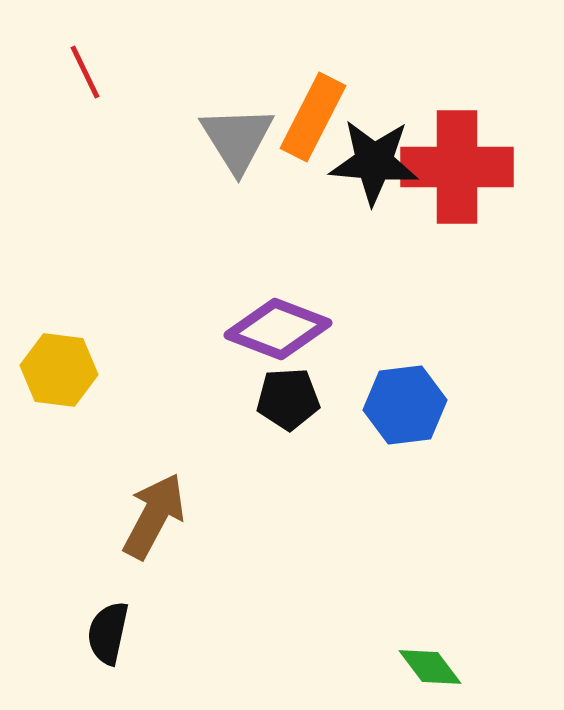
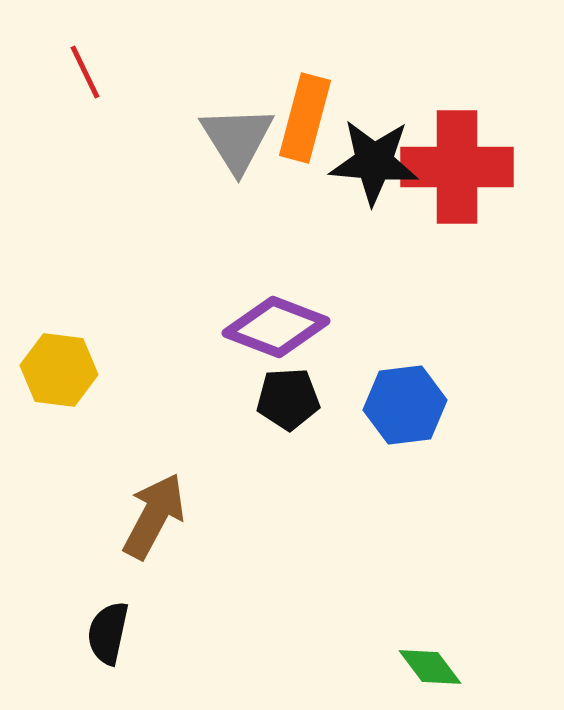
orange rectangle: moved 8 px left, 1 px down; rotated 12 degrees counterclockwise
purple diamond: moved 2 px left, 2 px up
